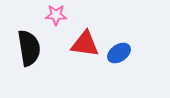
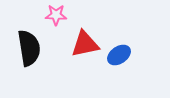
red triangle: rotated 20 degrees counterclockwise
blue ellipse: moved 2 px down
